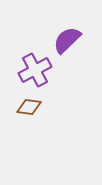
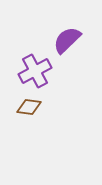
purple cross: moved 1 px down
